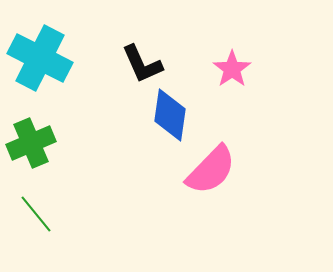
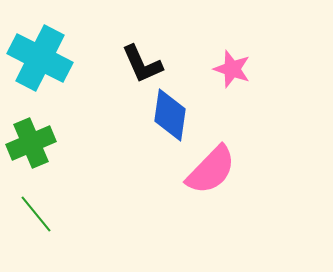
pink star: rotated 18 degrees counterclockwise
